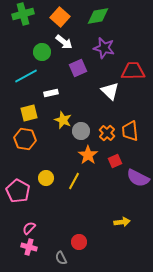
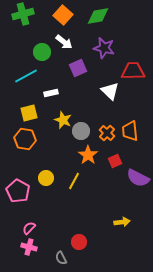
orange square: moved 3 px right, 2 px up
